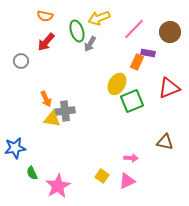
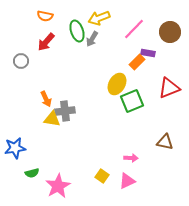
gray arrow: moved 2 px right, 5 px up
orange rectangle: rotated 21 degrees clockwise
green semicircle: rotated 80 degrees counterclockwise
